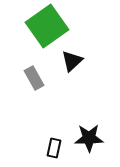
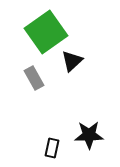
green square: moved 1 px left, 6 px down
black star: moved 3 px up
black rectangle: moved 2 px left
